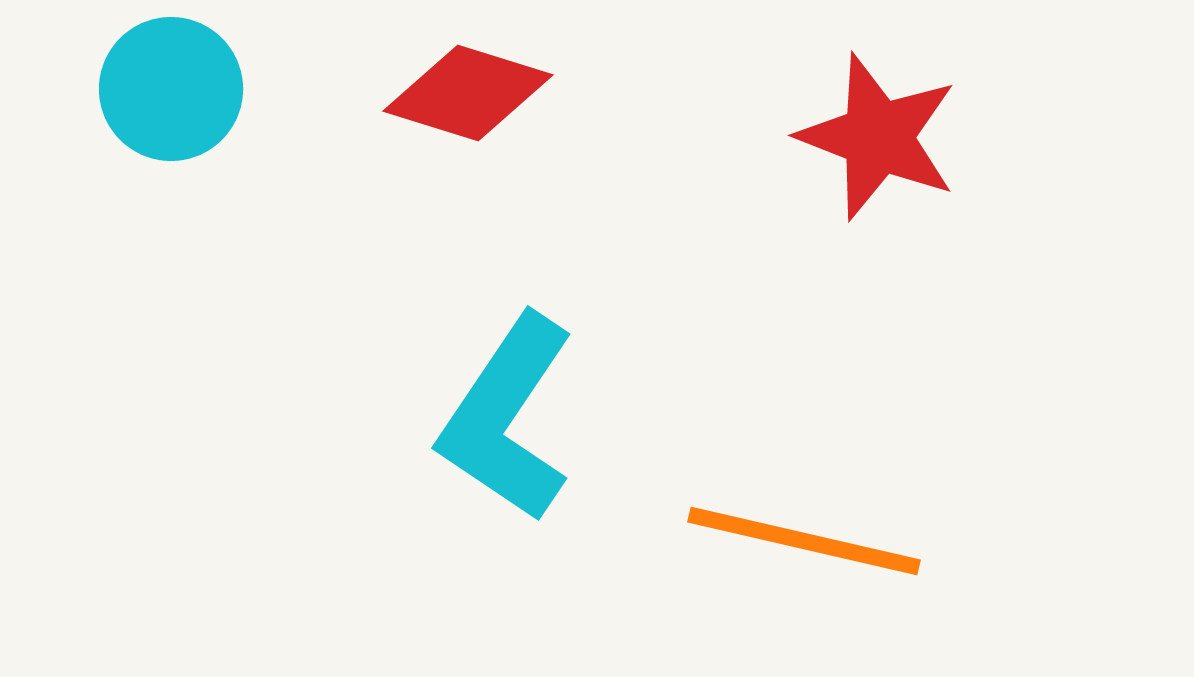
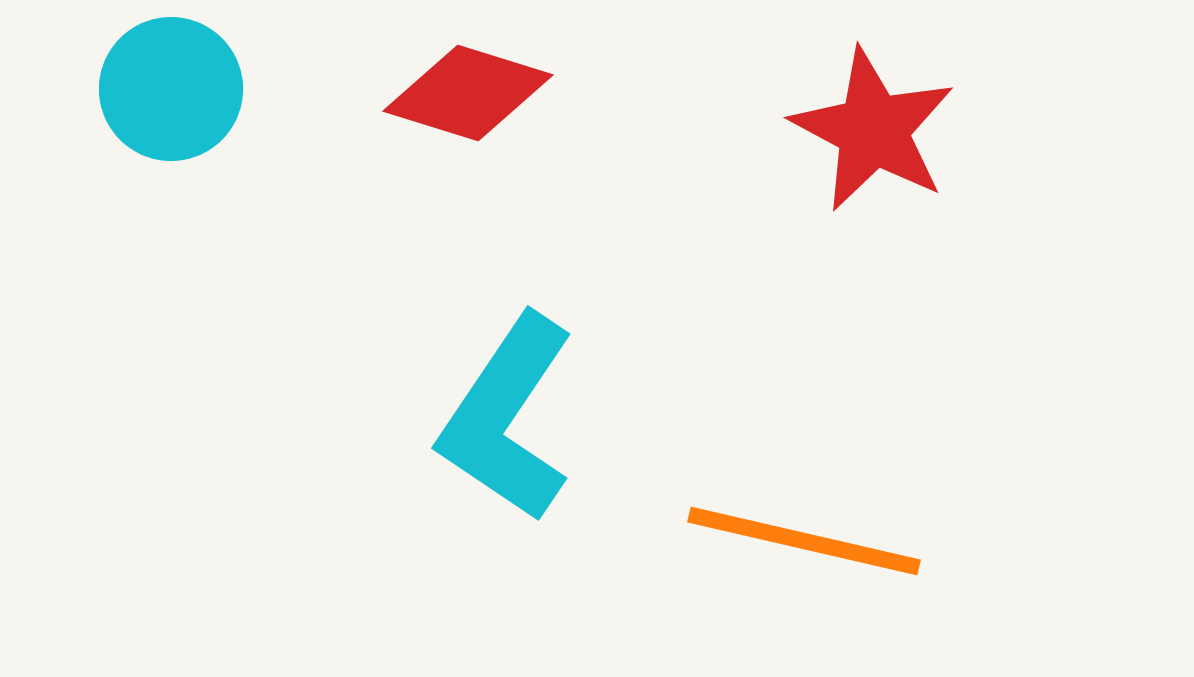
red star: moved 5 px left, 7 px up; rotated 7 degrees clockwise
